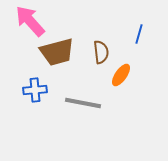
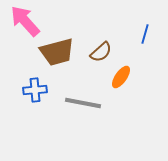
pink arrow: moved 5 px left
blue line: moved 6 px right
brown semicircle: rotated 55 degrees clockwise
orange ellipse: moved 2 px down
